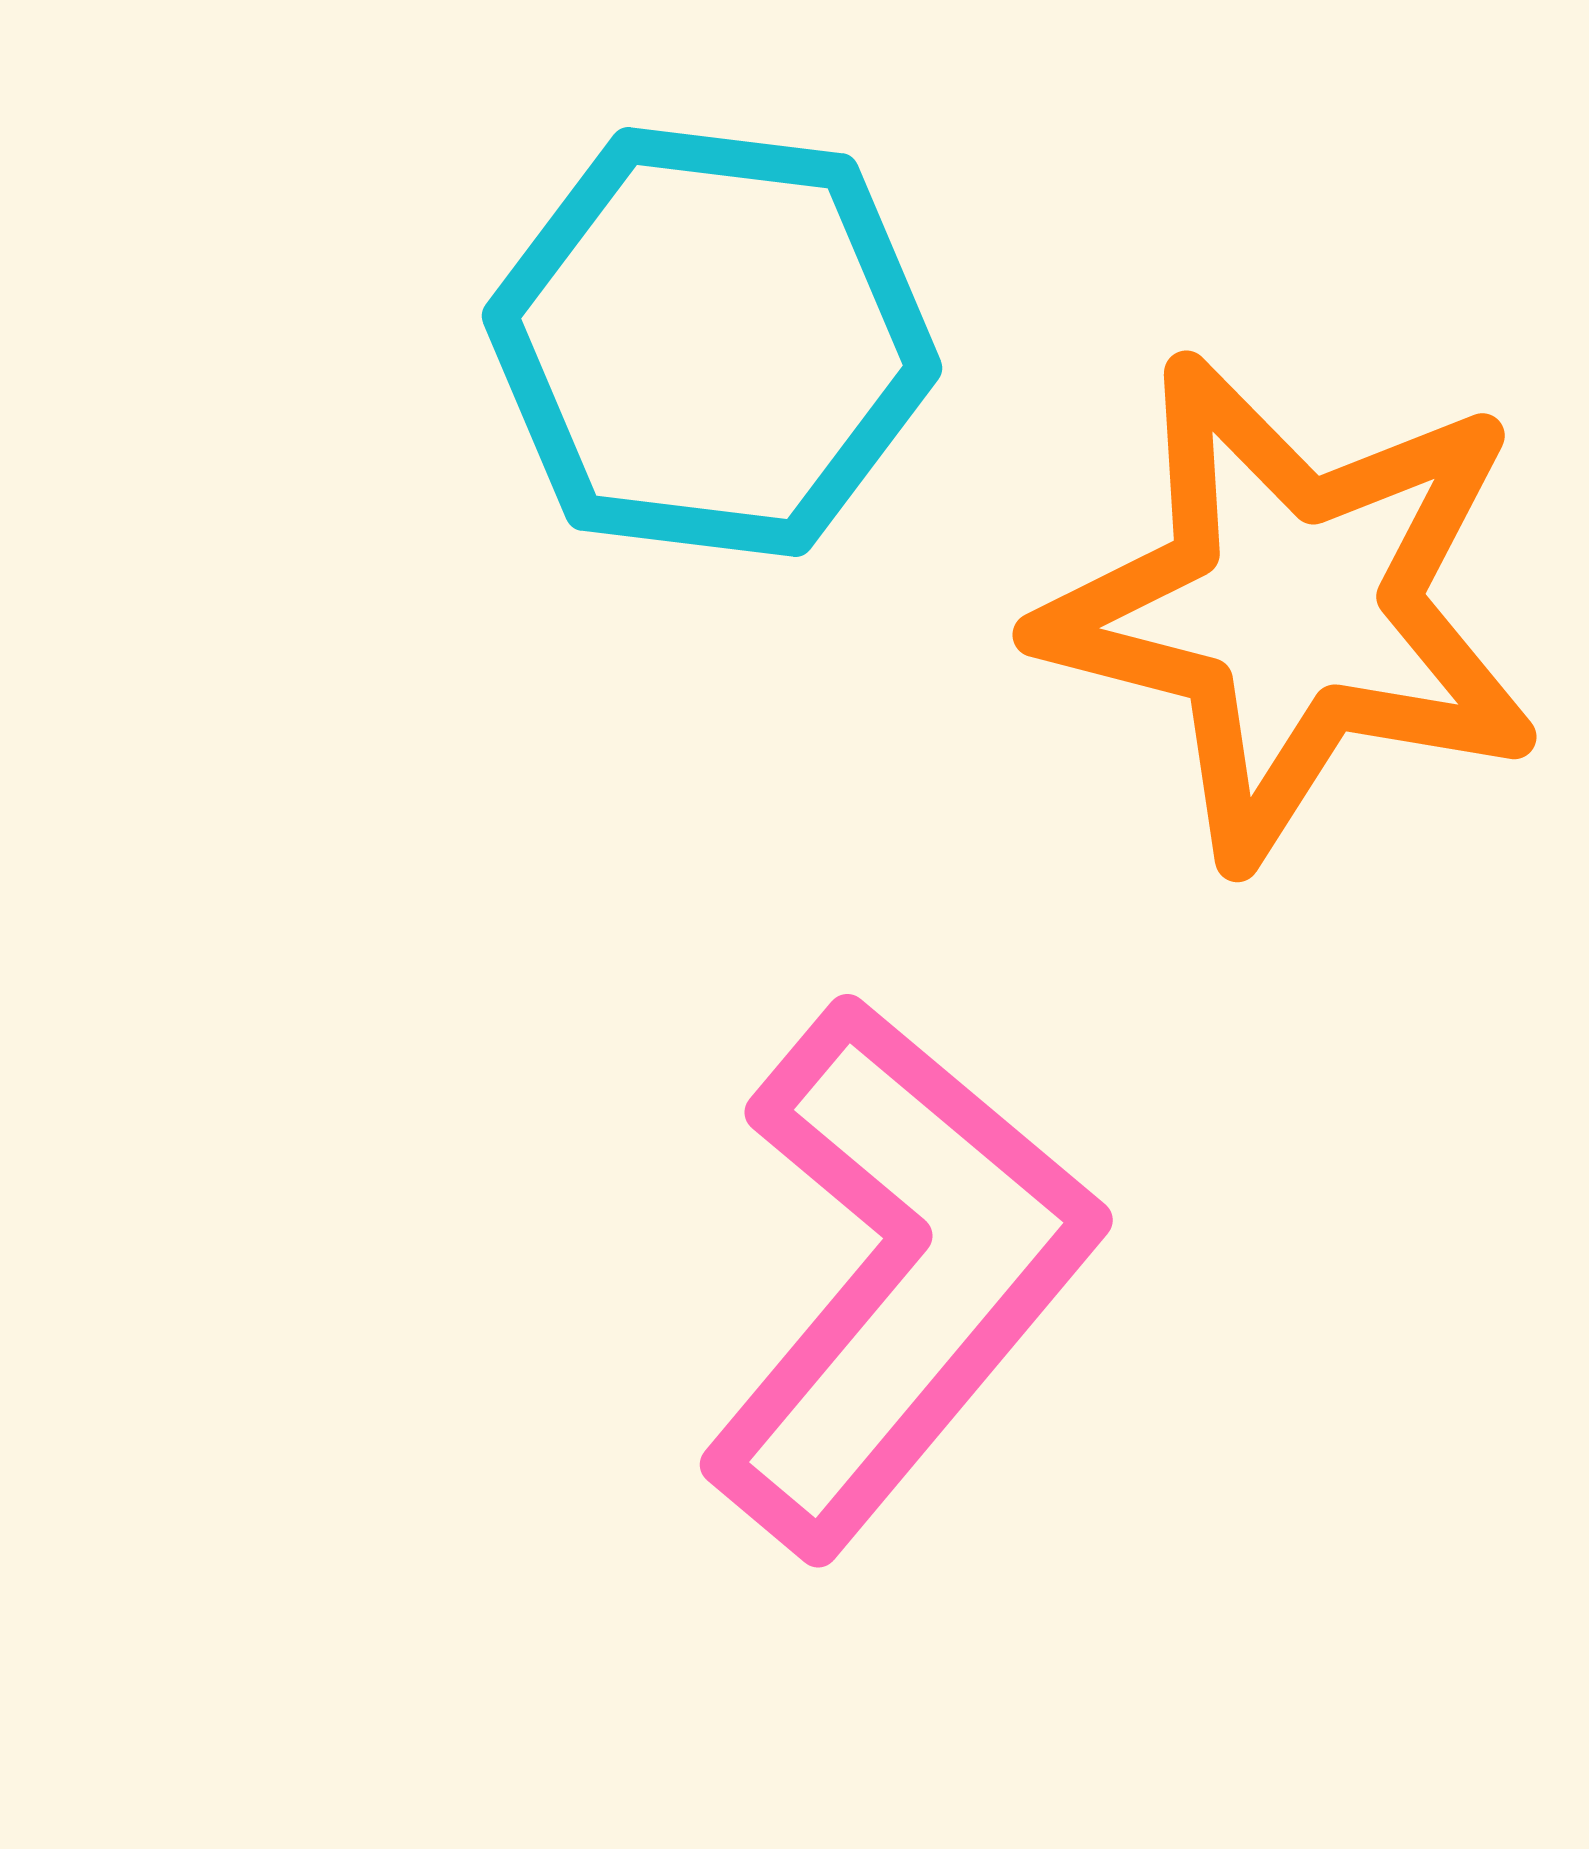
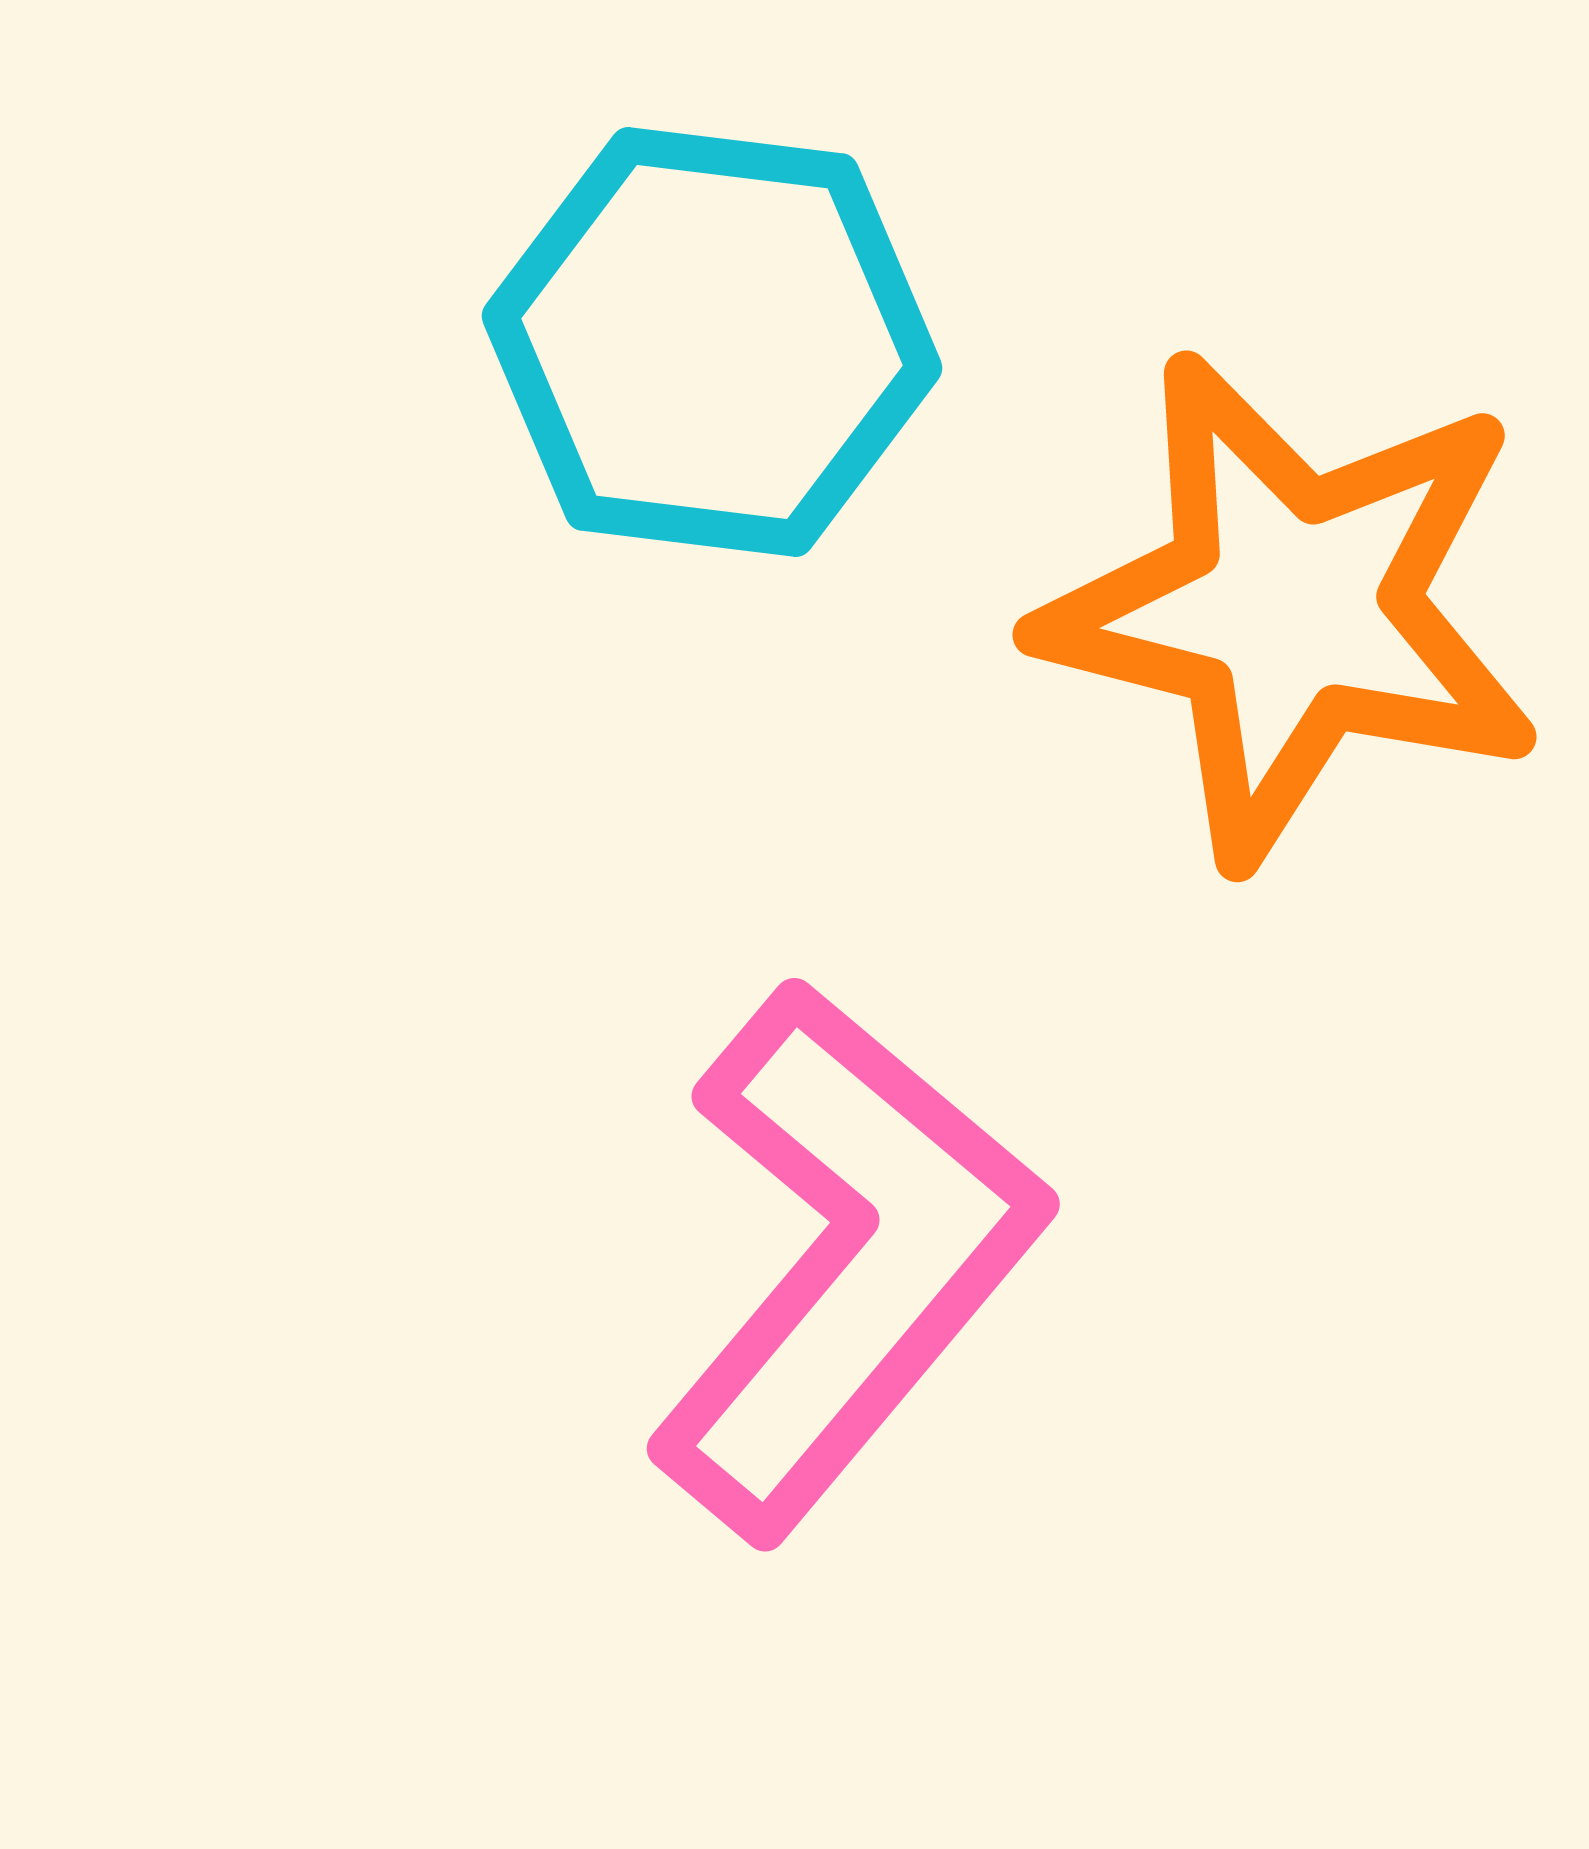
pink L-shape: moved 53 px left, 16 px up
